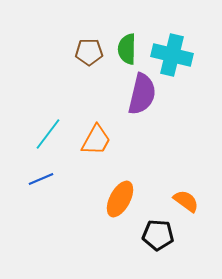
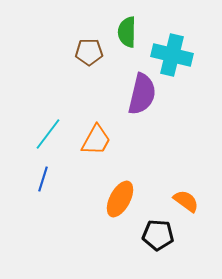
green semicircle: moved 17 px up
blue line: moved 2 px right; rotated 50 degrees counterclockwise
